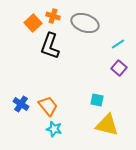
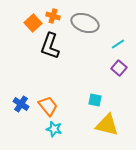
cyan square: moved 2 px left
